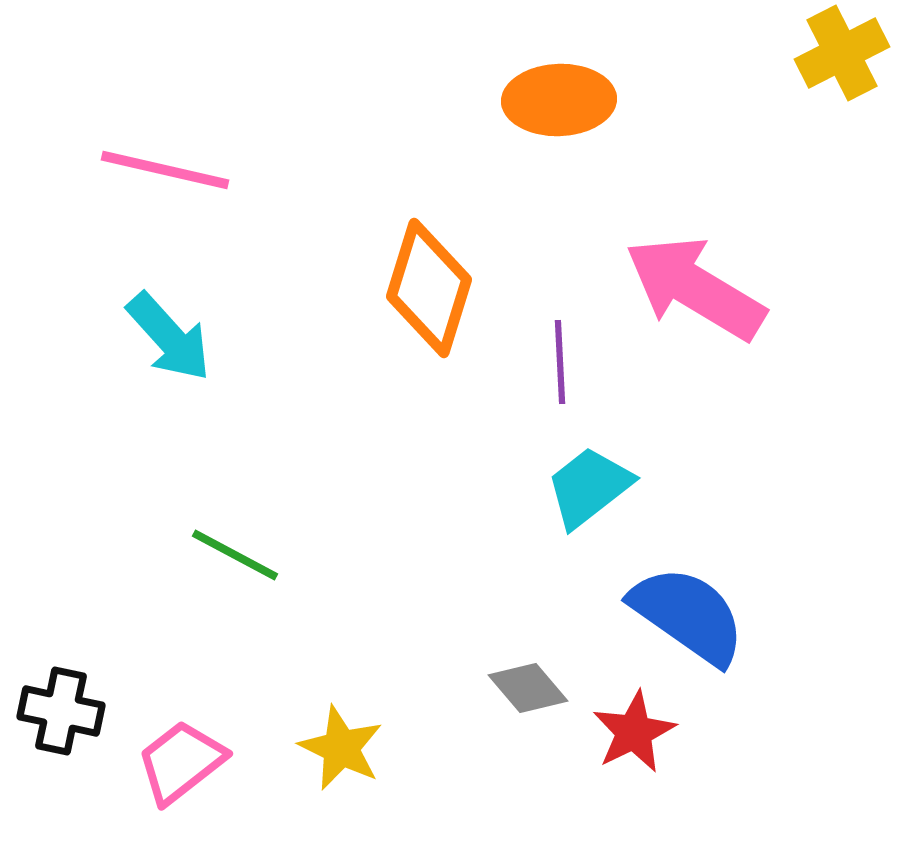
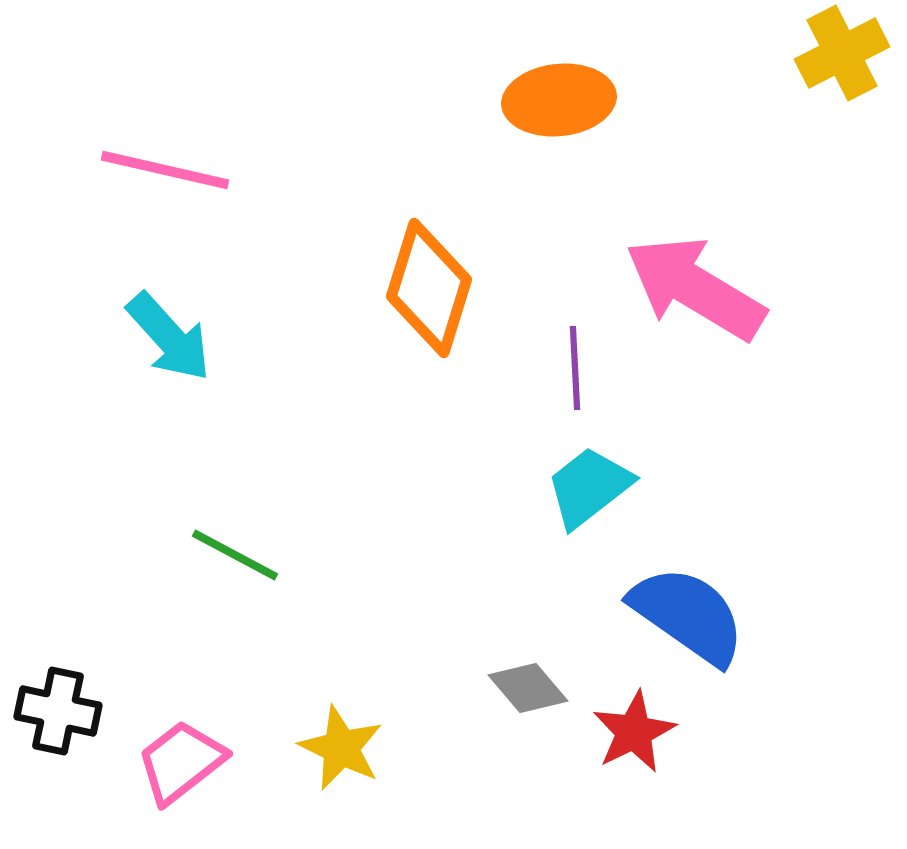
orange ellipse: rotated 4 degrees counterclockwise
purple line: moved 15 px right, 6 px down
black cross: moved 3 px left
